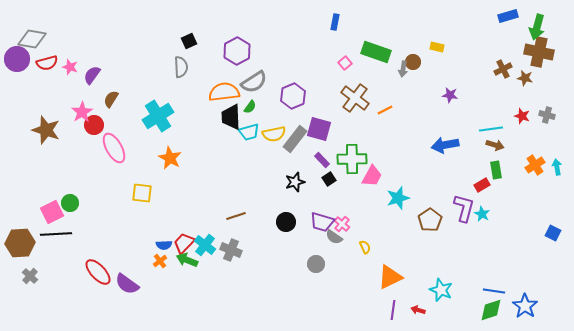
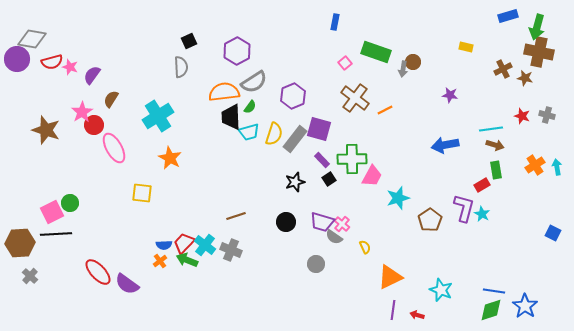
yellow rectangle at (437, 47): moved 29 px right
red semicircle at (47, 63): moved 5 px right, 1 px up
yellow semicircle at (274, 134): rotated 60 degrees counterclockwise
red arrow at (418, 310): moved 1 px left, 5 px down
